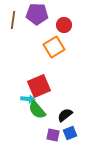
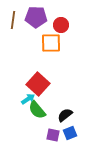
purple pentagon: moved 1 px left, 3 px down
red circle: moved 3 px left
orange square: moved 3 px left, 4 px up; rotated 30 degrees clockwise
red square: moved 1 px left, 2 px up; rotated 25 degrees counterclockwise
cyan arrow: rotated 40 degrees counterclockwise
